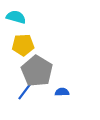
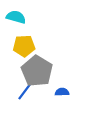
yellow pentagon: moved 1 px right, 1 px down
